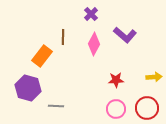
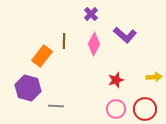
brown line: moved 1 px right, 4 px down
red star: rotated 14 degrees counterclockwise
red circle: moved 2 px left, 1 px down
